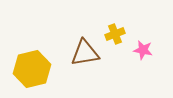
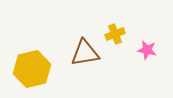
pink star: moved 4 px right
